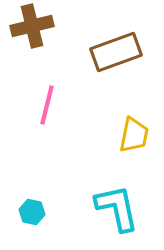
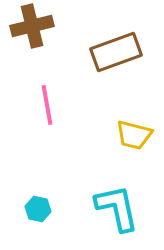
pink line: rotated 24 degrees counterclockwise
yellow trapezoid: rotated 93 degrees clockwise
cyan hexagon: moved 6 px right, 3 px up
